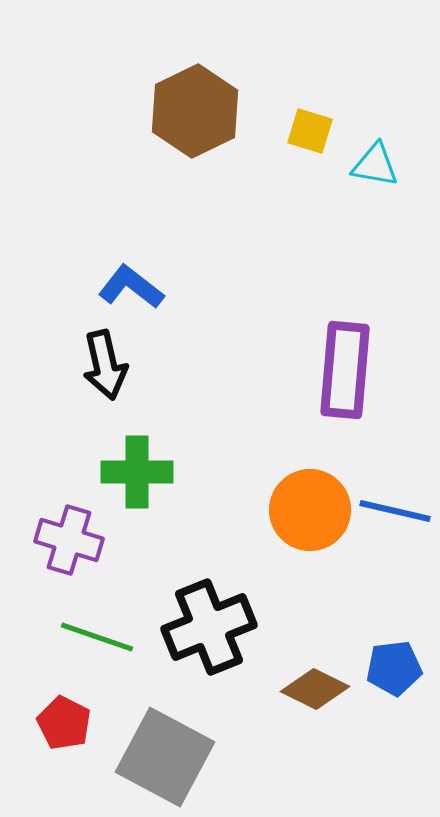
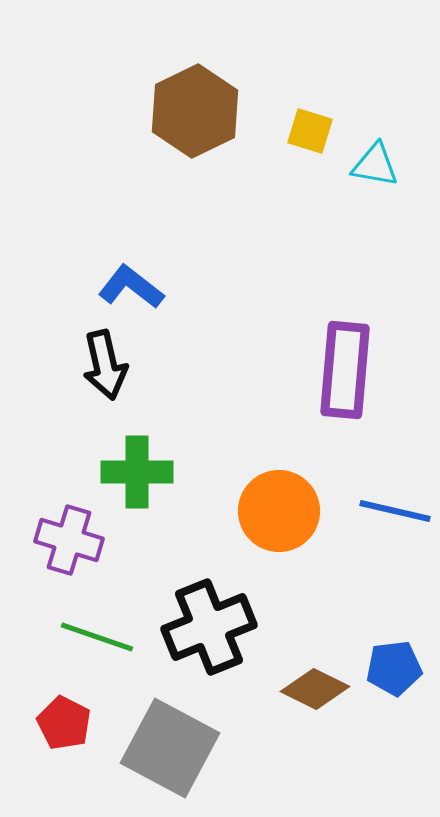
orange circle: moved 31 px left, 1 px down
gray square: moved 5 px right, 9 px up
